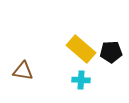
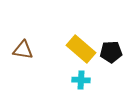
brown triangle: moved 21 px up
